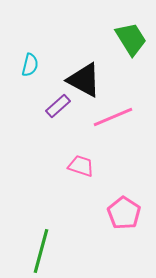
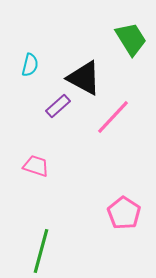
black triangle: moved 2 px up
pink line: rotated 24 degrees counterclockwise
pink trapezoid: moved 45 px left
